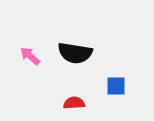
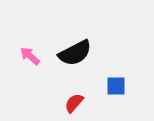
black semicircle: rotated 36 degrees counterclockwise
red semicircle: rotated 45 degrees counterclockwise
